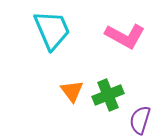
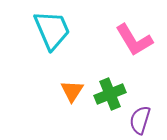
pink L-shape: moved 9 px right, 4 px down; rotated 30 degrees clockwise
orange triangle: rotated 10 degrees clockwise
green cross: moved 2 px right, 1 px up
